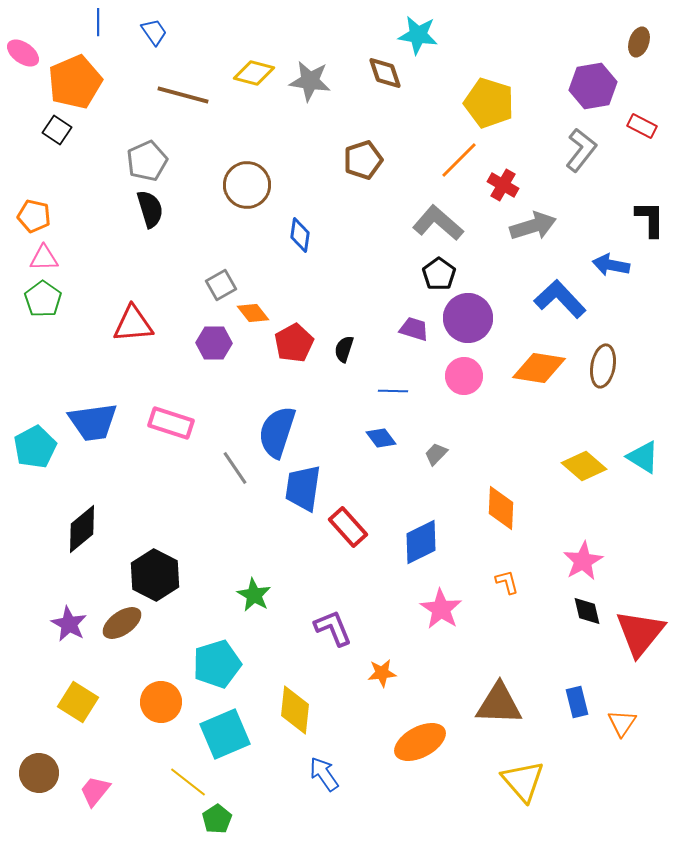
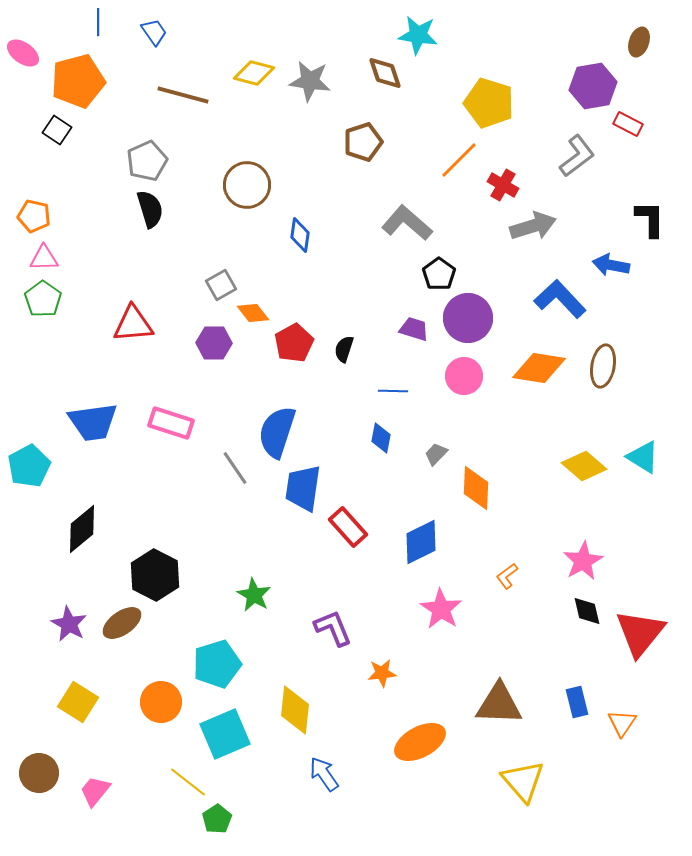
orange pentagon at (75, 82): moved 3 px right, 1 px up; rotated 8 degrees clockwise
red rectangle at (642, 126): moved 14 px left, 2 px up
gray L-shape at (581, 150): moved 4 px left, 6 px down; rotated 15 degrees clockwise
brown pentagon at (363, 160): moved 18 px up
gray L-shape at (438, 223): moved 31 px left
blue diamond at (381, 438): rotated 48 degrees clockwise
cyan pentagon at (35, 447): moved 6 px left, 19 px down
orange diamond at (501, 508): moved 25 px left, 20 px up
orange L-shape at (507, 582): moved 6 px up; rotated 112 degrees counterclockwise
